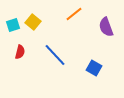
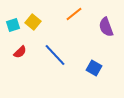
red semicircle: rotated 32 degrees clockwise
